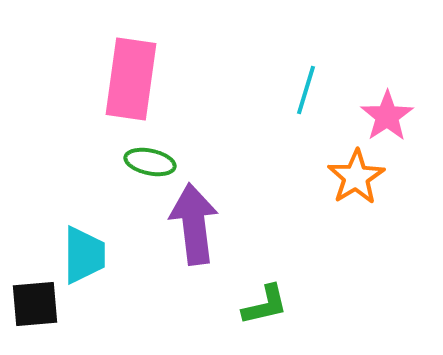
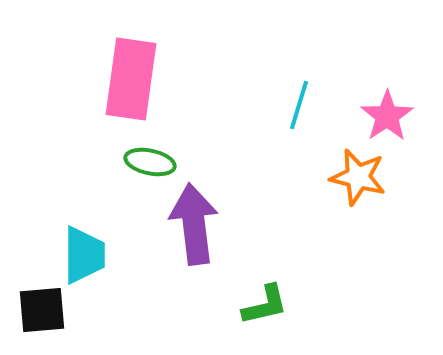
cyan line: moved 7 px left, 15 px down
orange star: moved 2 px right; rotated 26 degrees counterclockwise
black square: moved 7 px right, 6 px down
